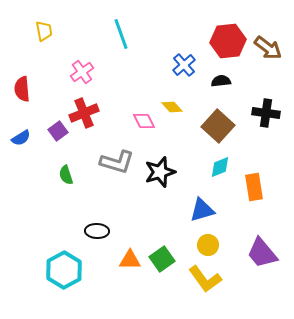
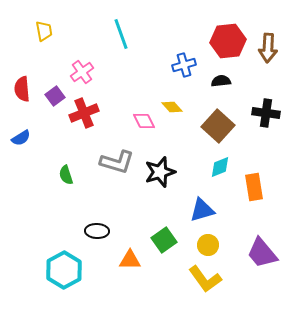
brown arrow: rotated 56 degrees clockwise
blue cross: rotated 25 degrees clockwise
purple square: moved 3 px left, 35 px up
green square: moved 2 px right, 19 px up
